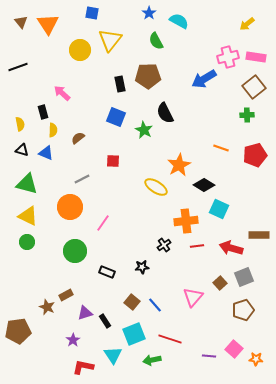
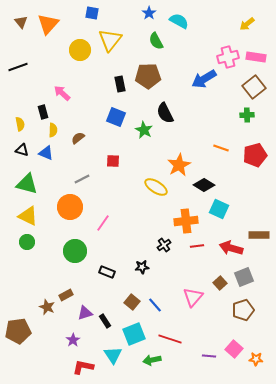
orange triangle at (48, 24): rotated 15 degrees clockwise
